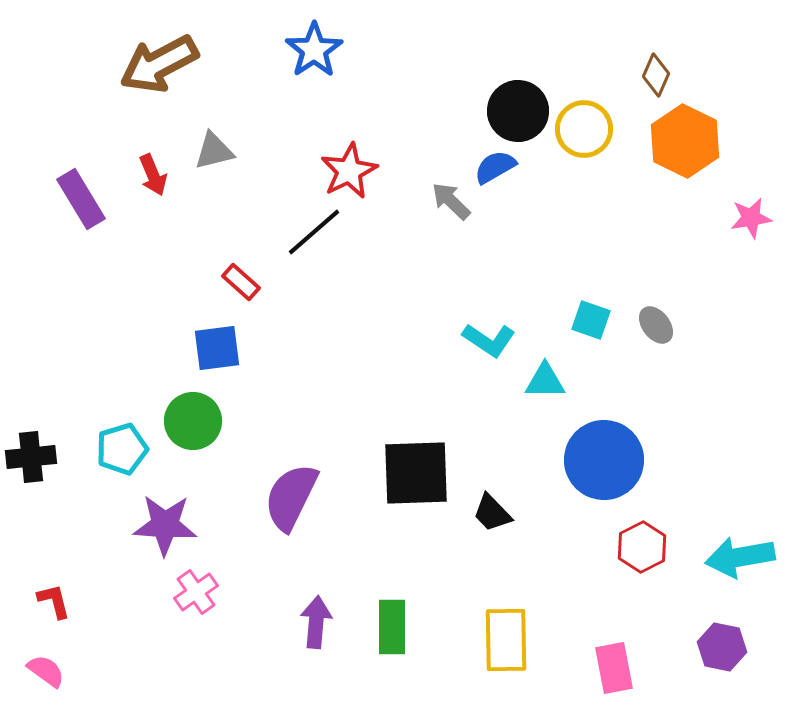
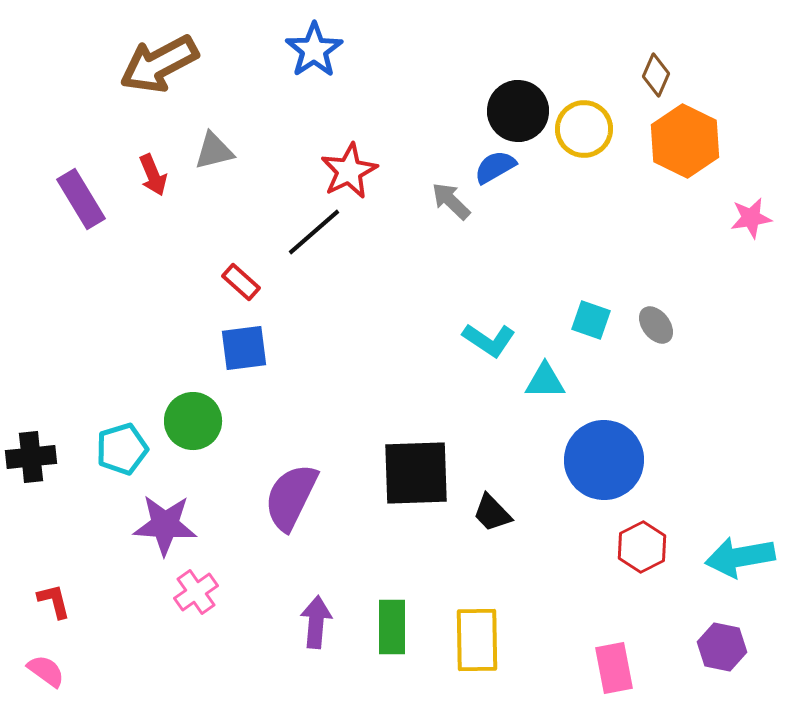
blue square: moved 27 px right
yellow rectangle: moved 29 px left
